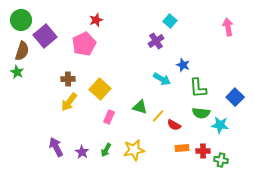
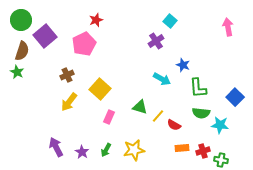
brown cross: moved 1 px left, 4 px up; rotated 24 degrees counterclockwise
red cross: rotated 16 degrees counterclockwise
